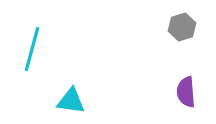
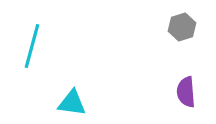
cyan line: moved 3 px up
cyan triangle: moved 1 px right, 2 px down
